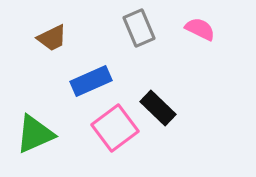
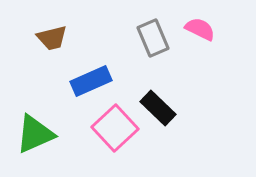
gray rectangle: moved 14 px right, 10 px down
brown trapezoid: rotated 12 degrees clockwise
pink square: rotated 6 degrees counterclockwise
